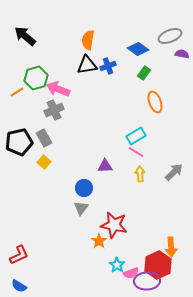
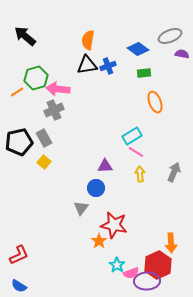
green rectangle: rotated 48 degrees clockwise
pink arrow: rotated 15 degrees counterclockwise
cyan rectangle: moved 4 px left
gray arrow: rotated 24 degrees counterclockwise
blue circle: moved 12 px right
orange arrow: moved 4 px up
